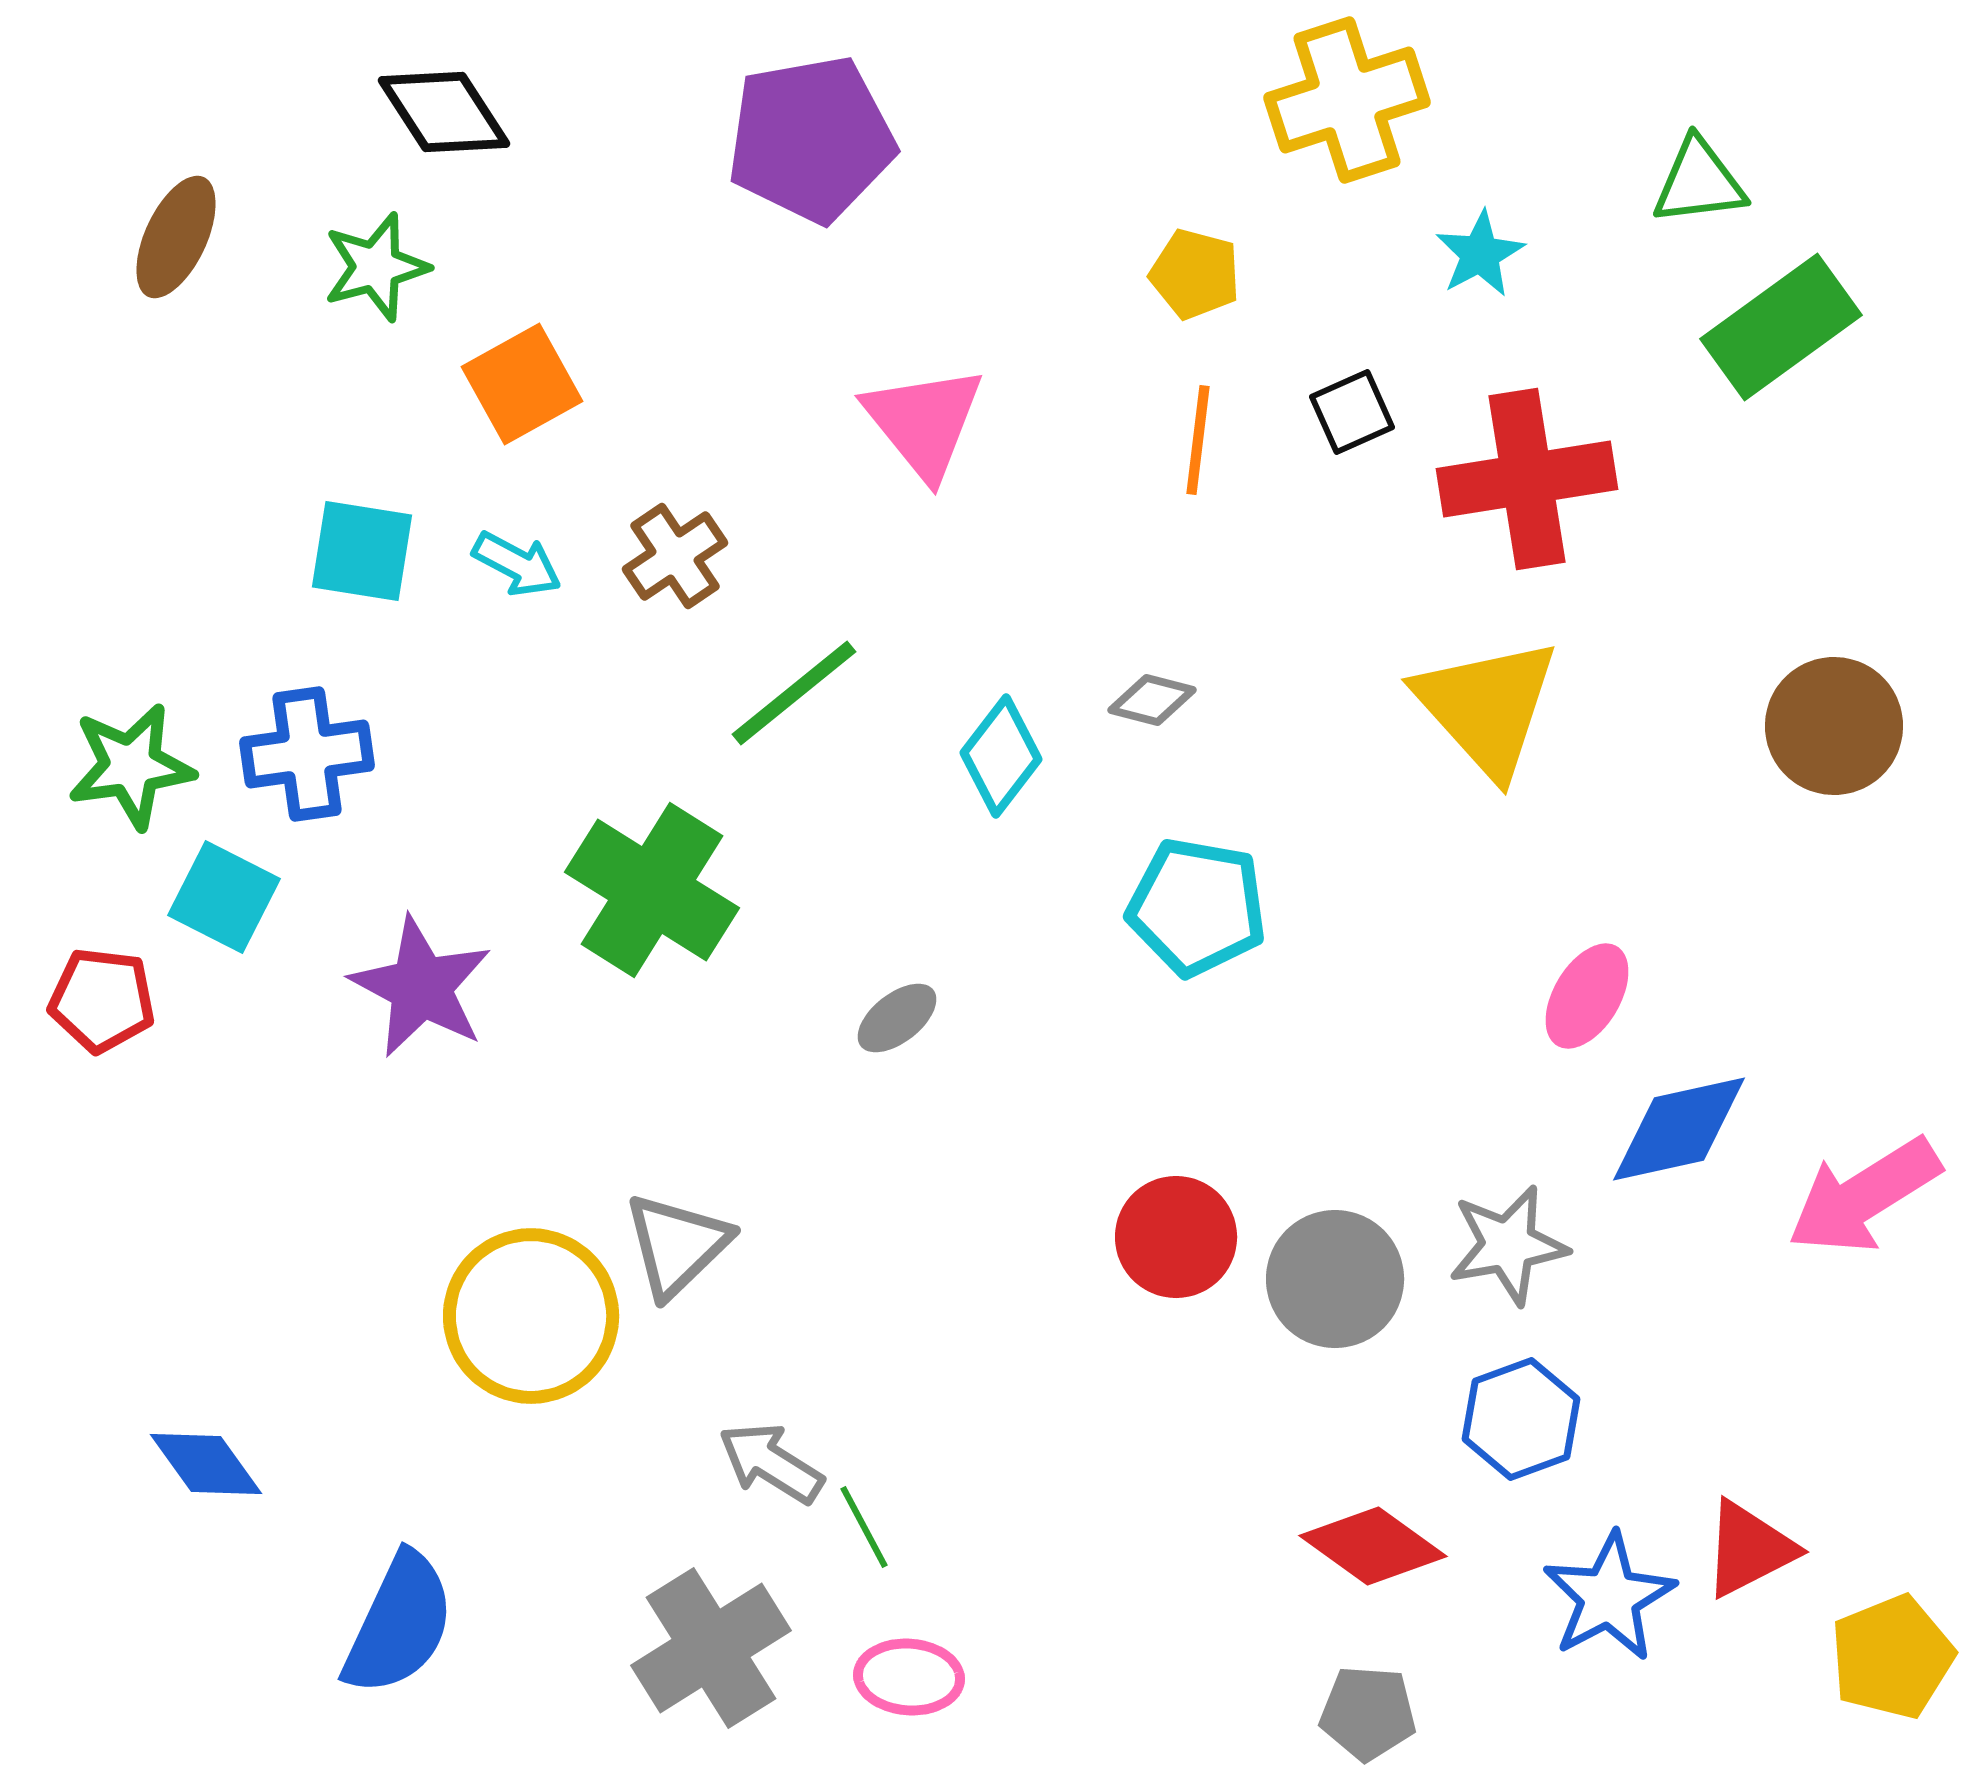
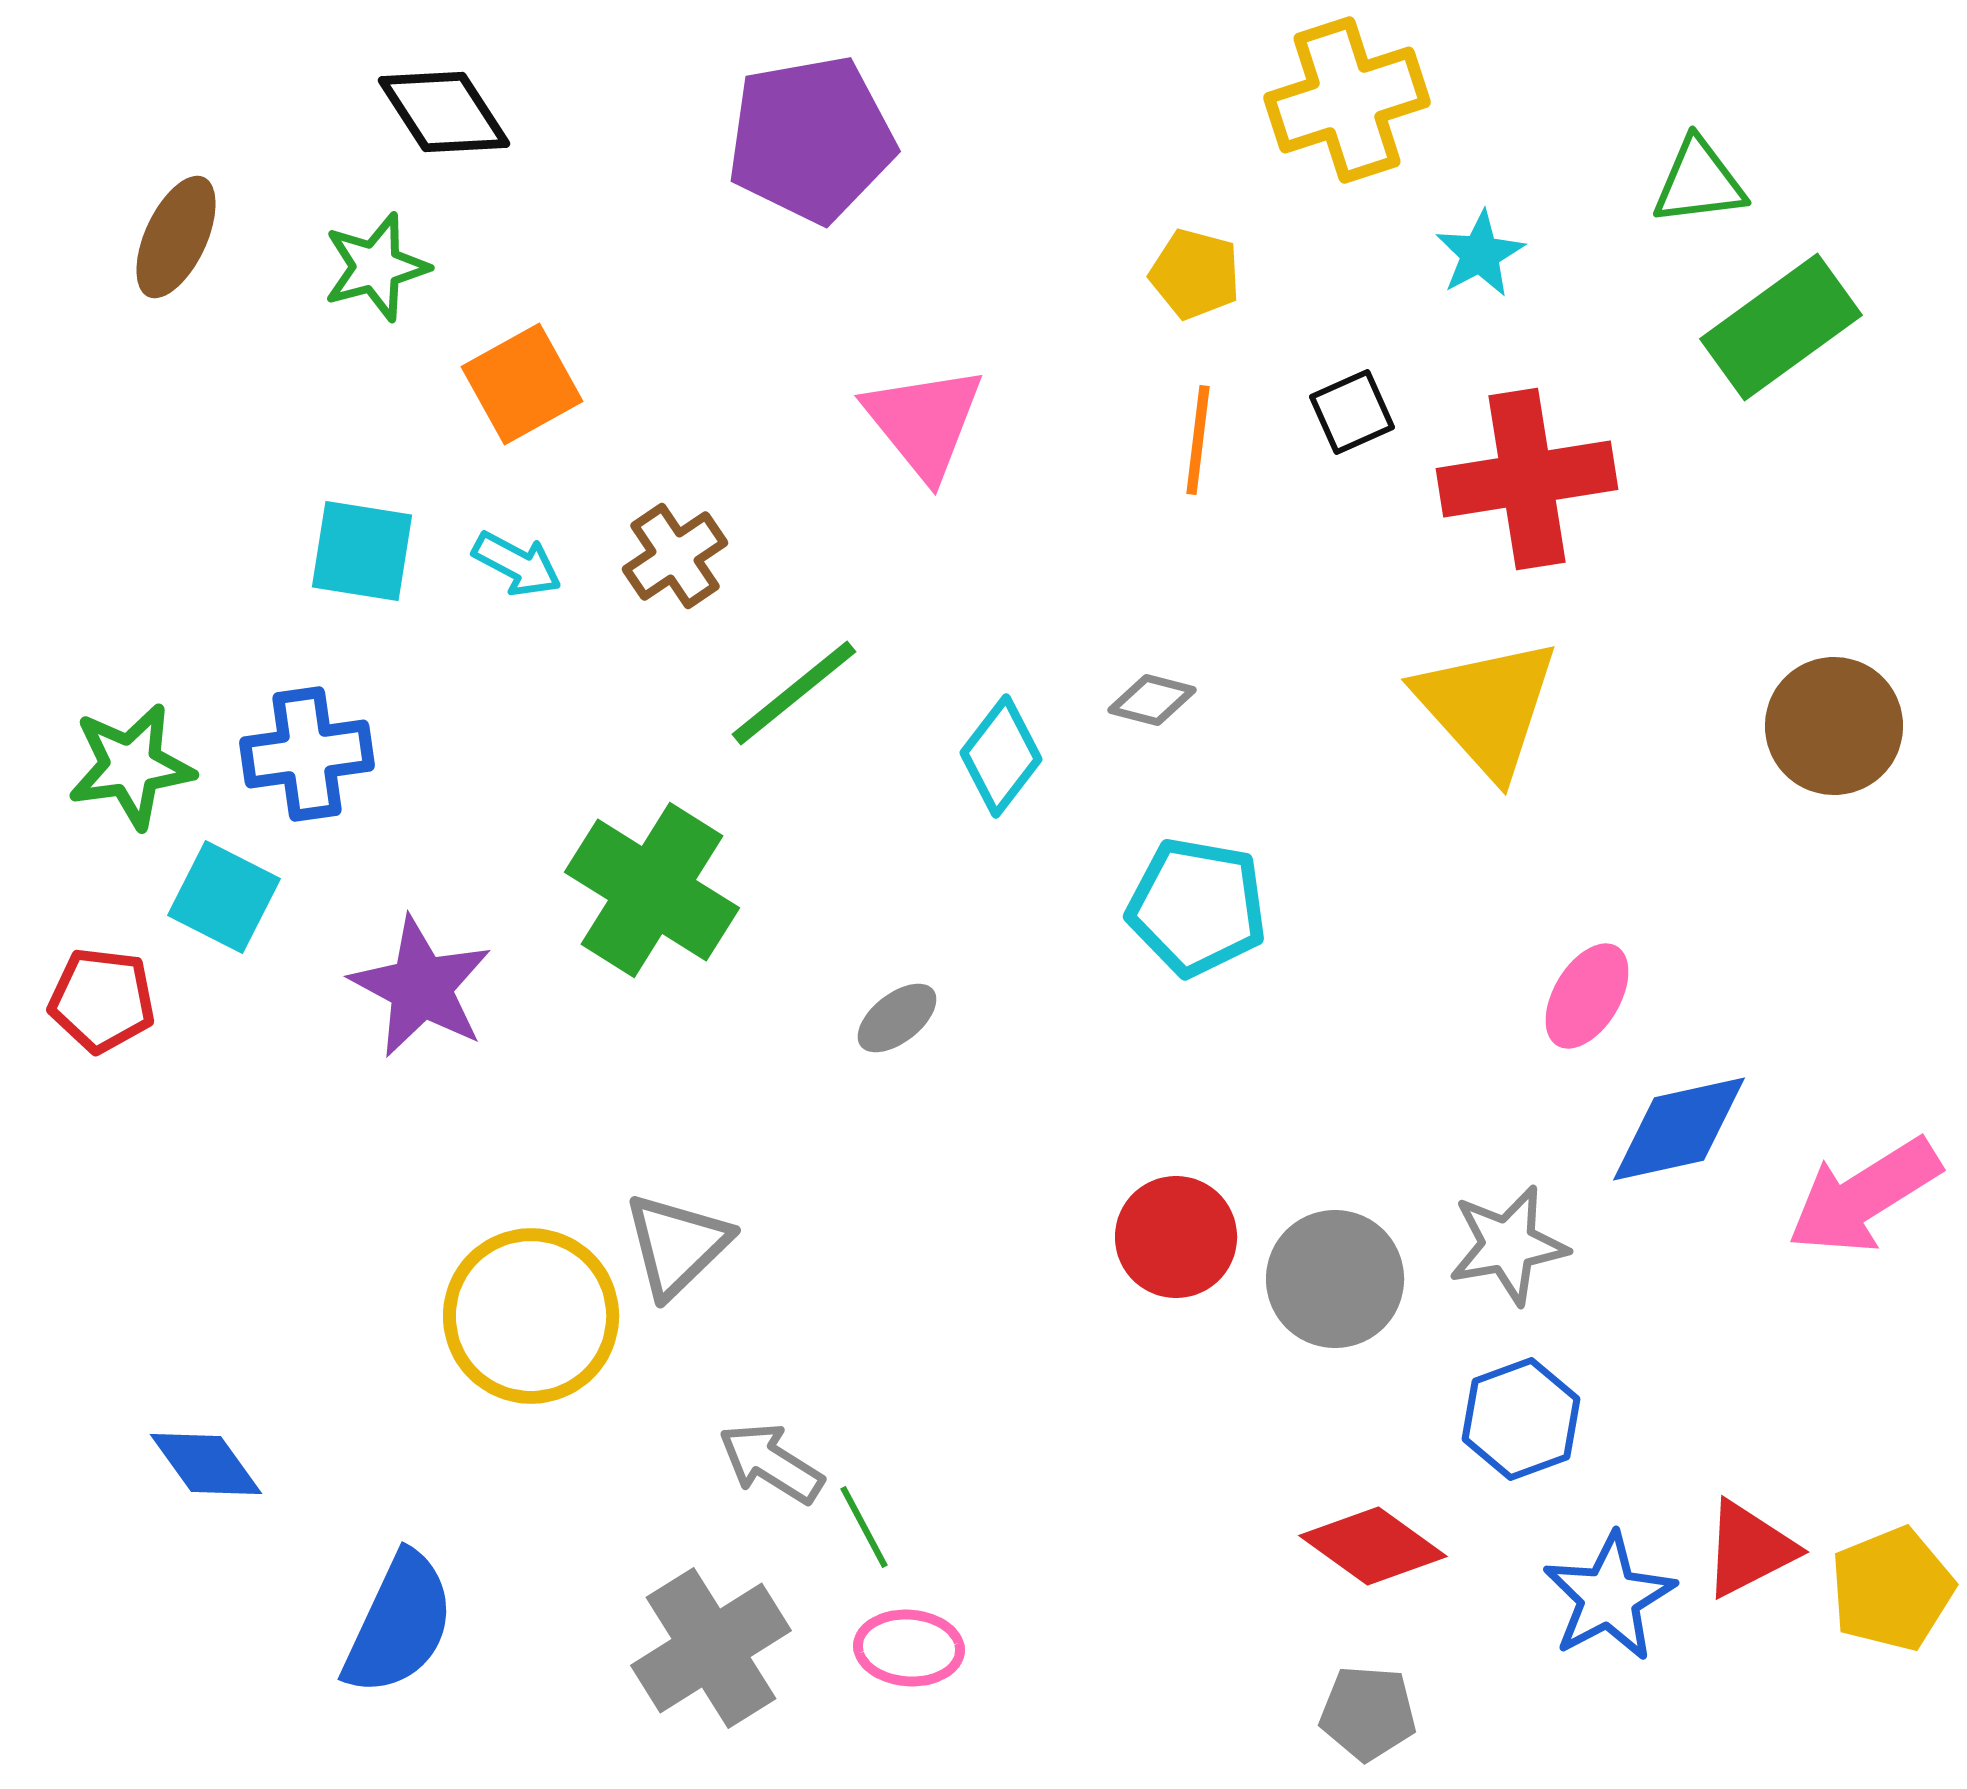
yellow pentagon at (1892, 1657): moved 68 px up
pink ellipse at (909, 1677): moved 29 px up
